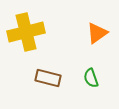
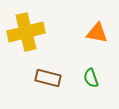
orange triangle: rotated 45 degrees clockwise
